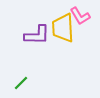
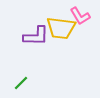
yellow trapezoid: moved 2 px left; rotated 80 degrees counterclockwise
purple L-shape: moved 1 px left, 1 px down
